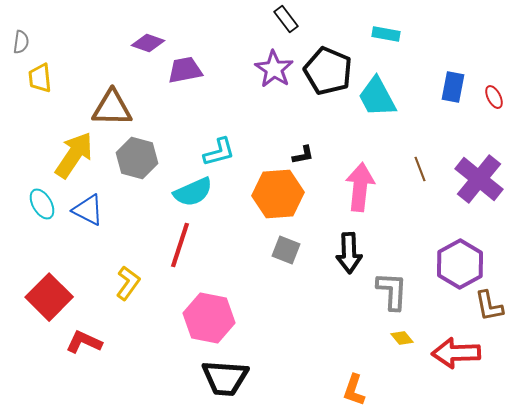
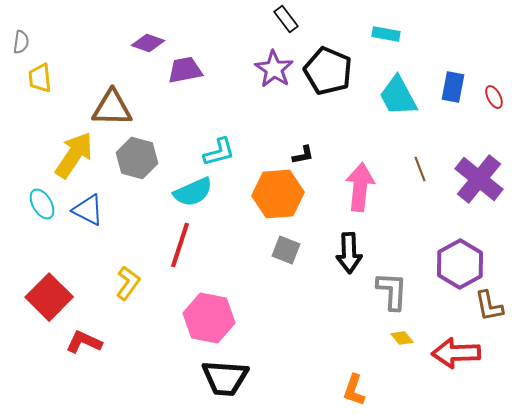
cyan trapezoid: moved 21 px right, 1 px up
